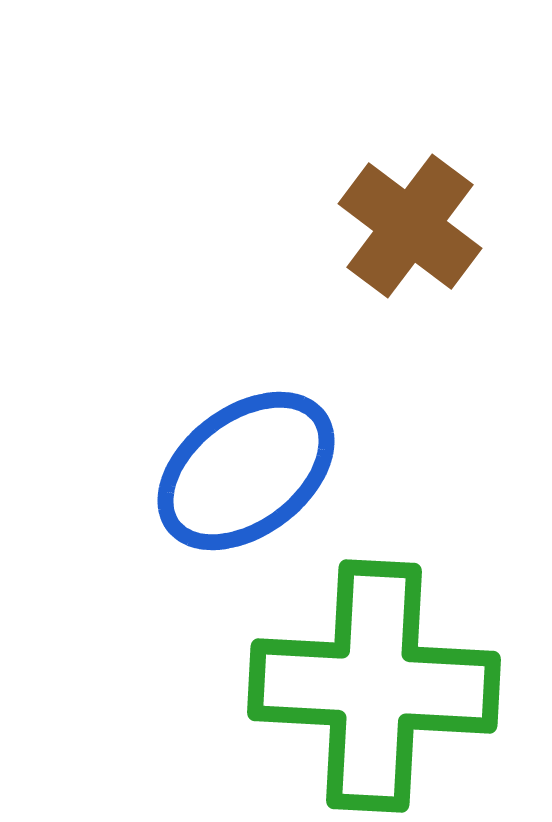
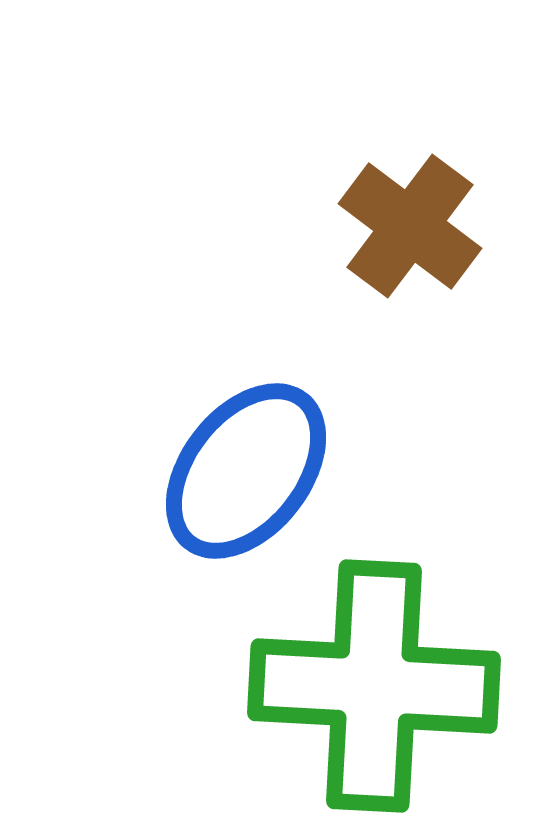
blue ellipse: rotated 15 degrees counterclockwise
